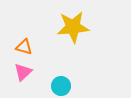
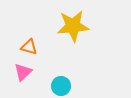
yellow star: moved 1 px up
orange triangle: moved 5 px right
